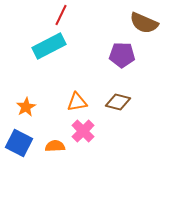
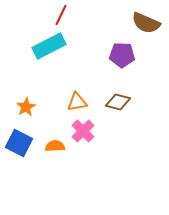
brown semicircle: moved 2 px right
